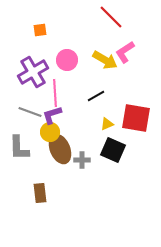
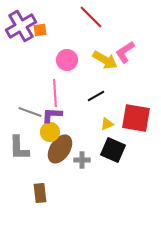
red line: moved 20 px left
purple cross: moved 12 px left, 46 px up
purple L-shape: rotated 20 degrees clockwise
brown ellipse: rotated 56 degrees clockwise
